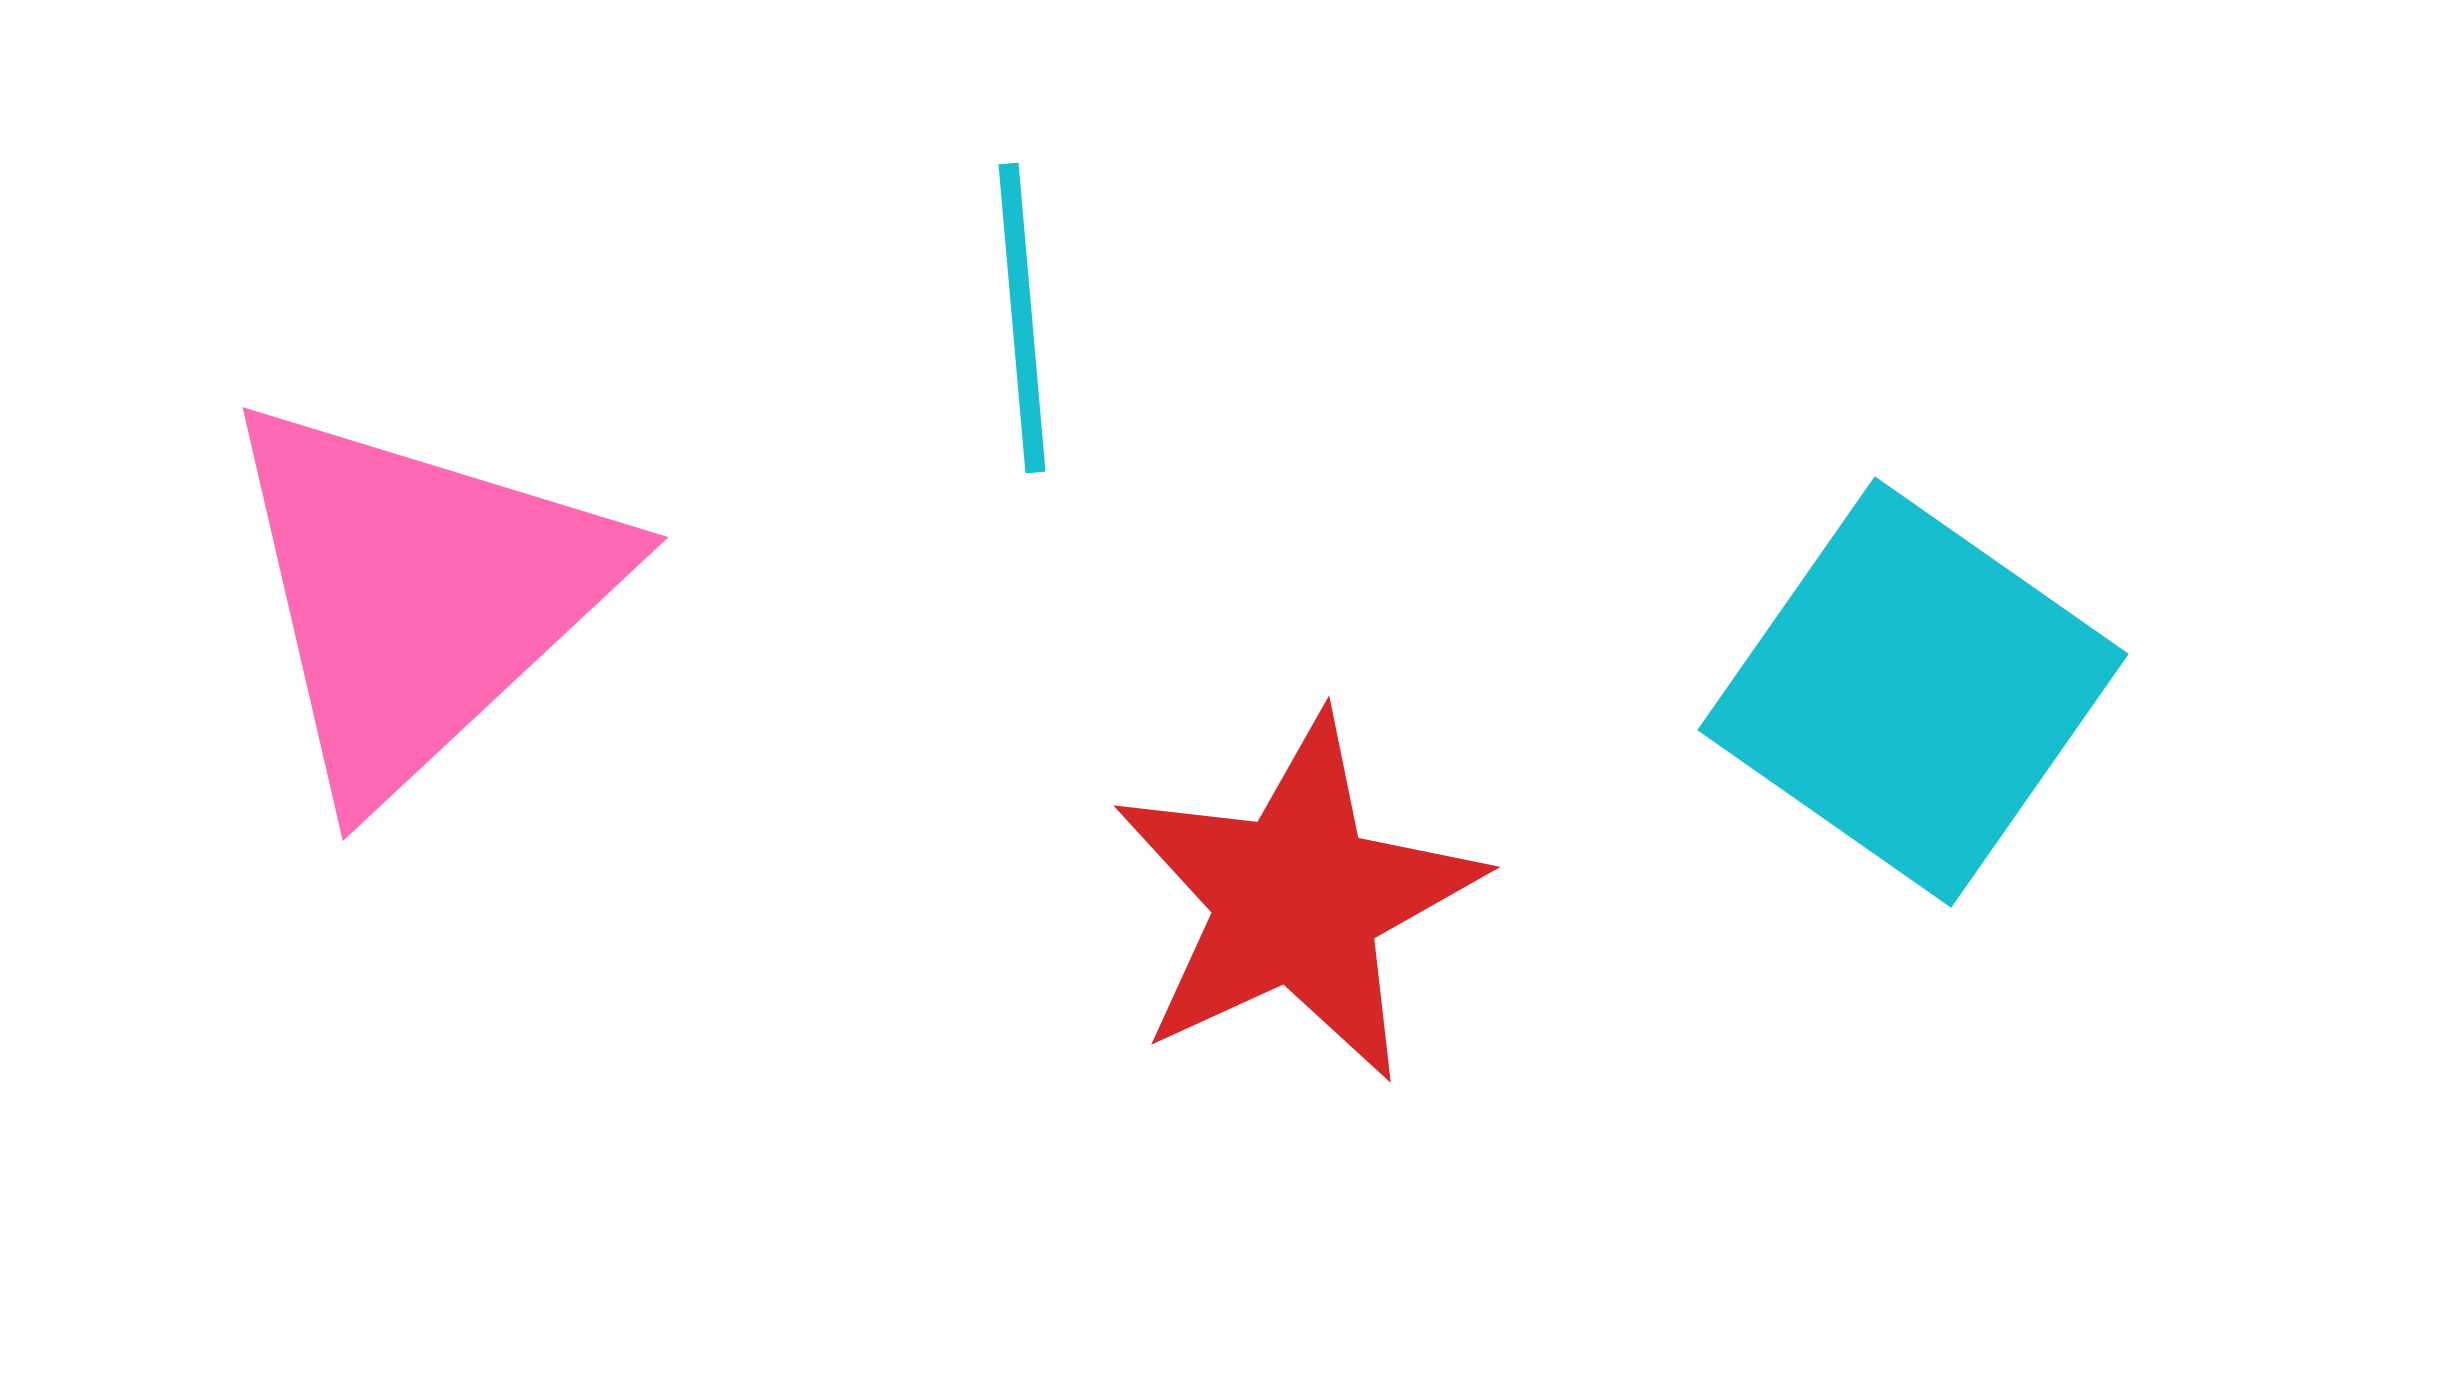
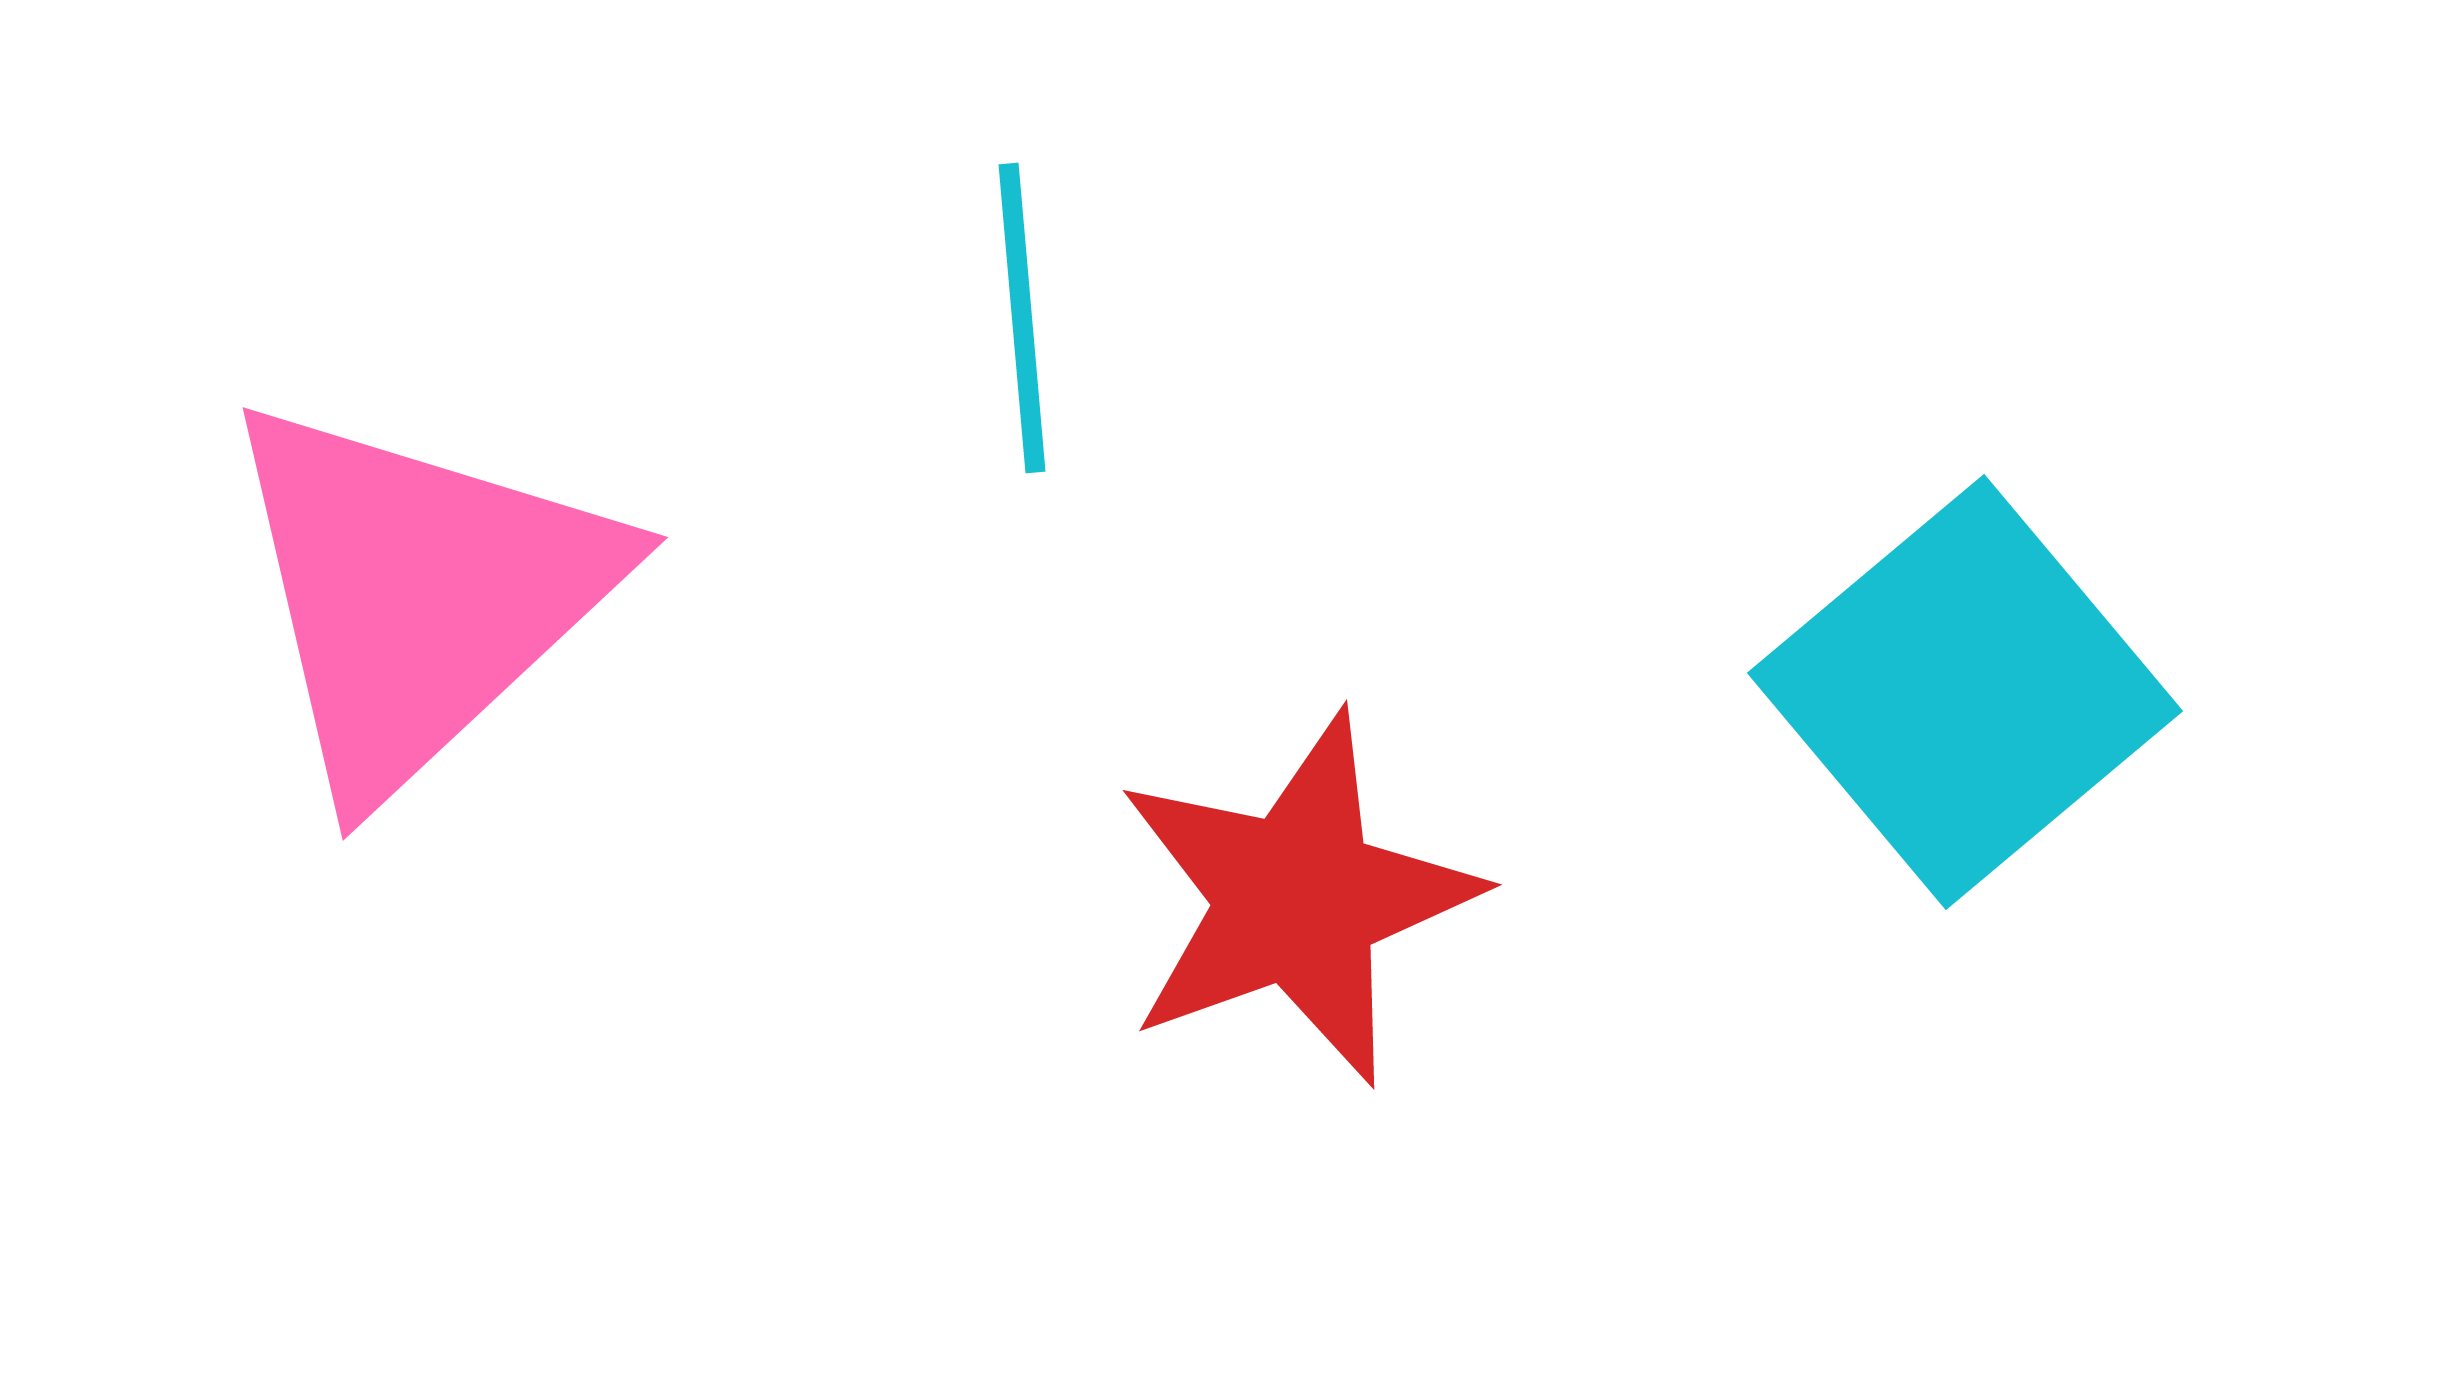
cyan square: moved 52 px right; rotated 15 degrees clockwise
red star: rotated 5 degrees clockwise
